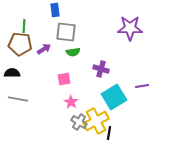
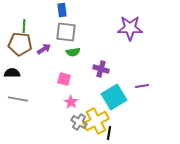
blue rectangle: moved 7 px right
pink square: rotated 24 degrees clockwise
